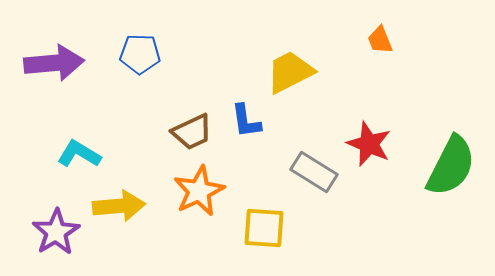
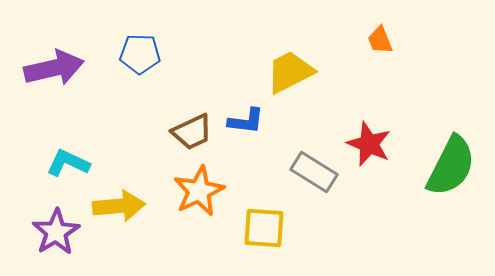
purple arrow: moved 5 px down; rotated 8 degrees counterclockwise
blue L-shape: rotated 75 degrees counterclockwise
cyan L-shape: moved 11 px left, 9 px down; rotated 6 degrees counterclockwise
